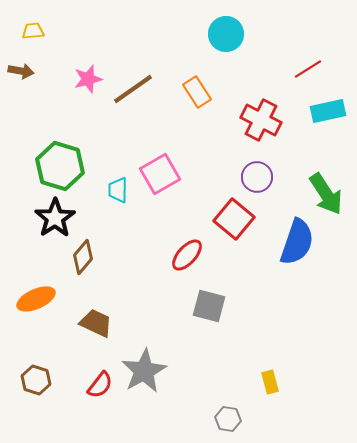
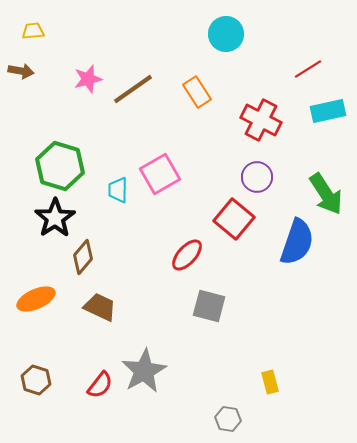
brown trapezoid: moved 4 px right, 16 px up
